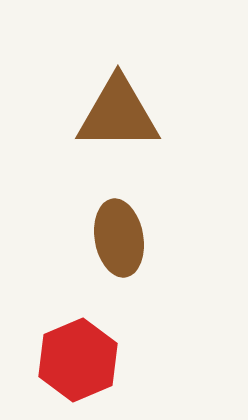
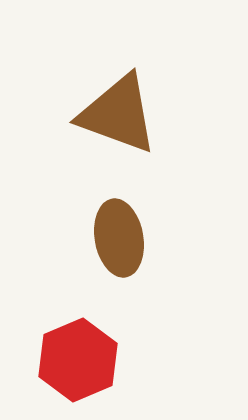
brown triangle: rotated 20 degrees clockwise
